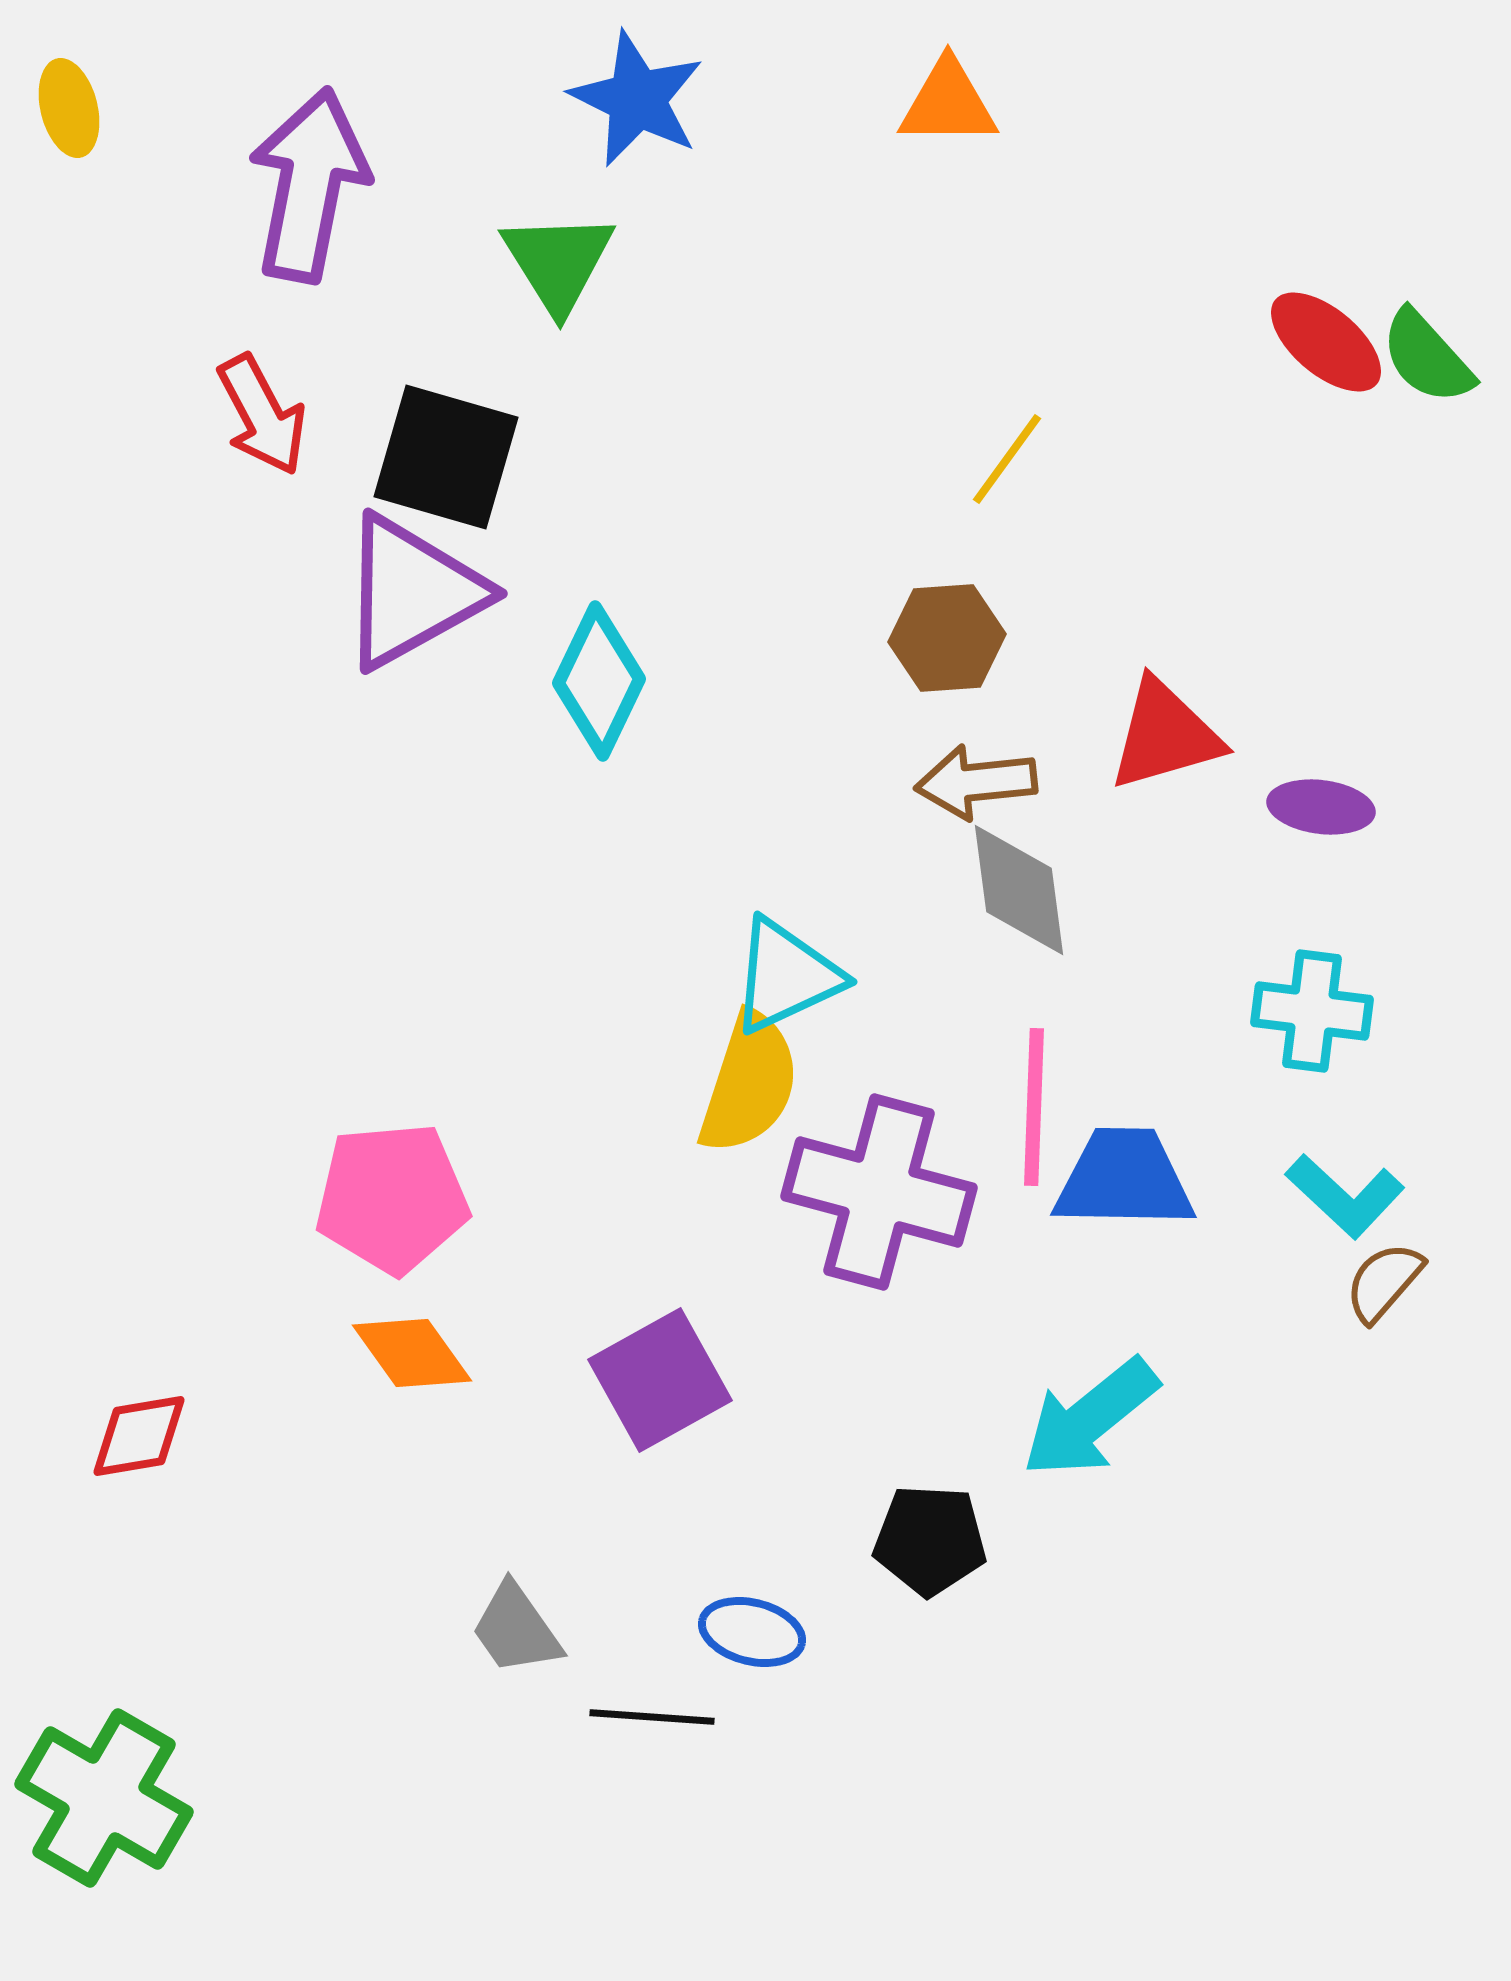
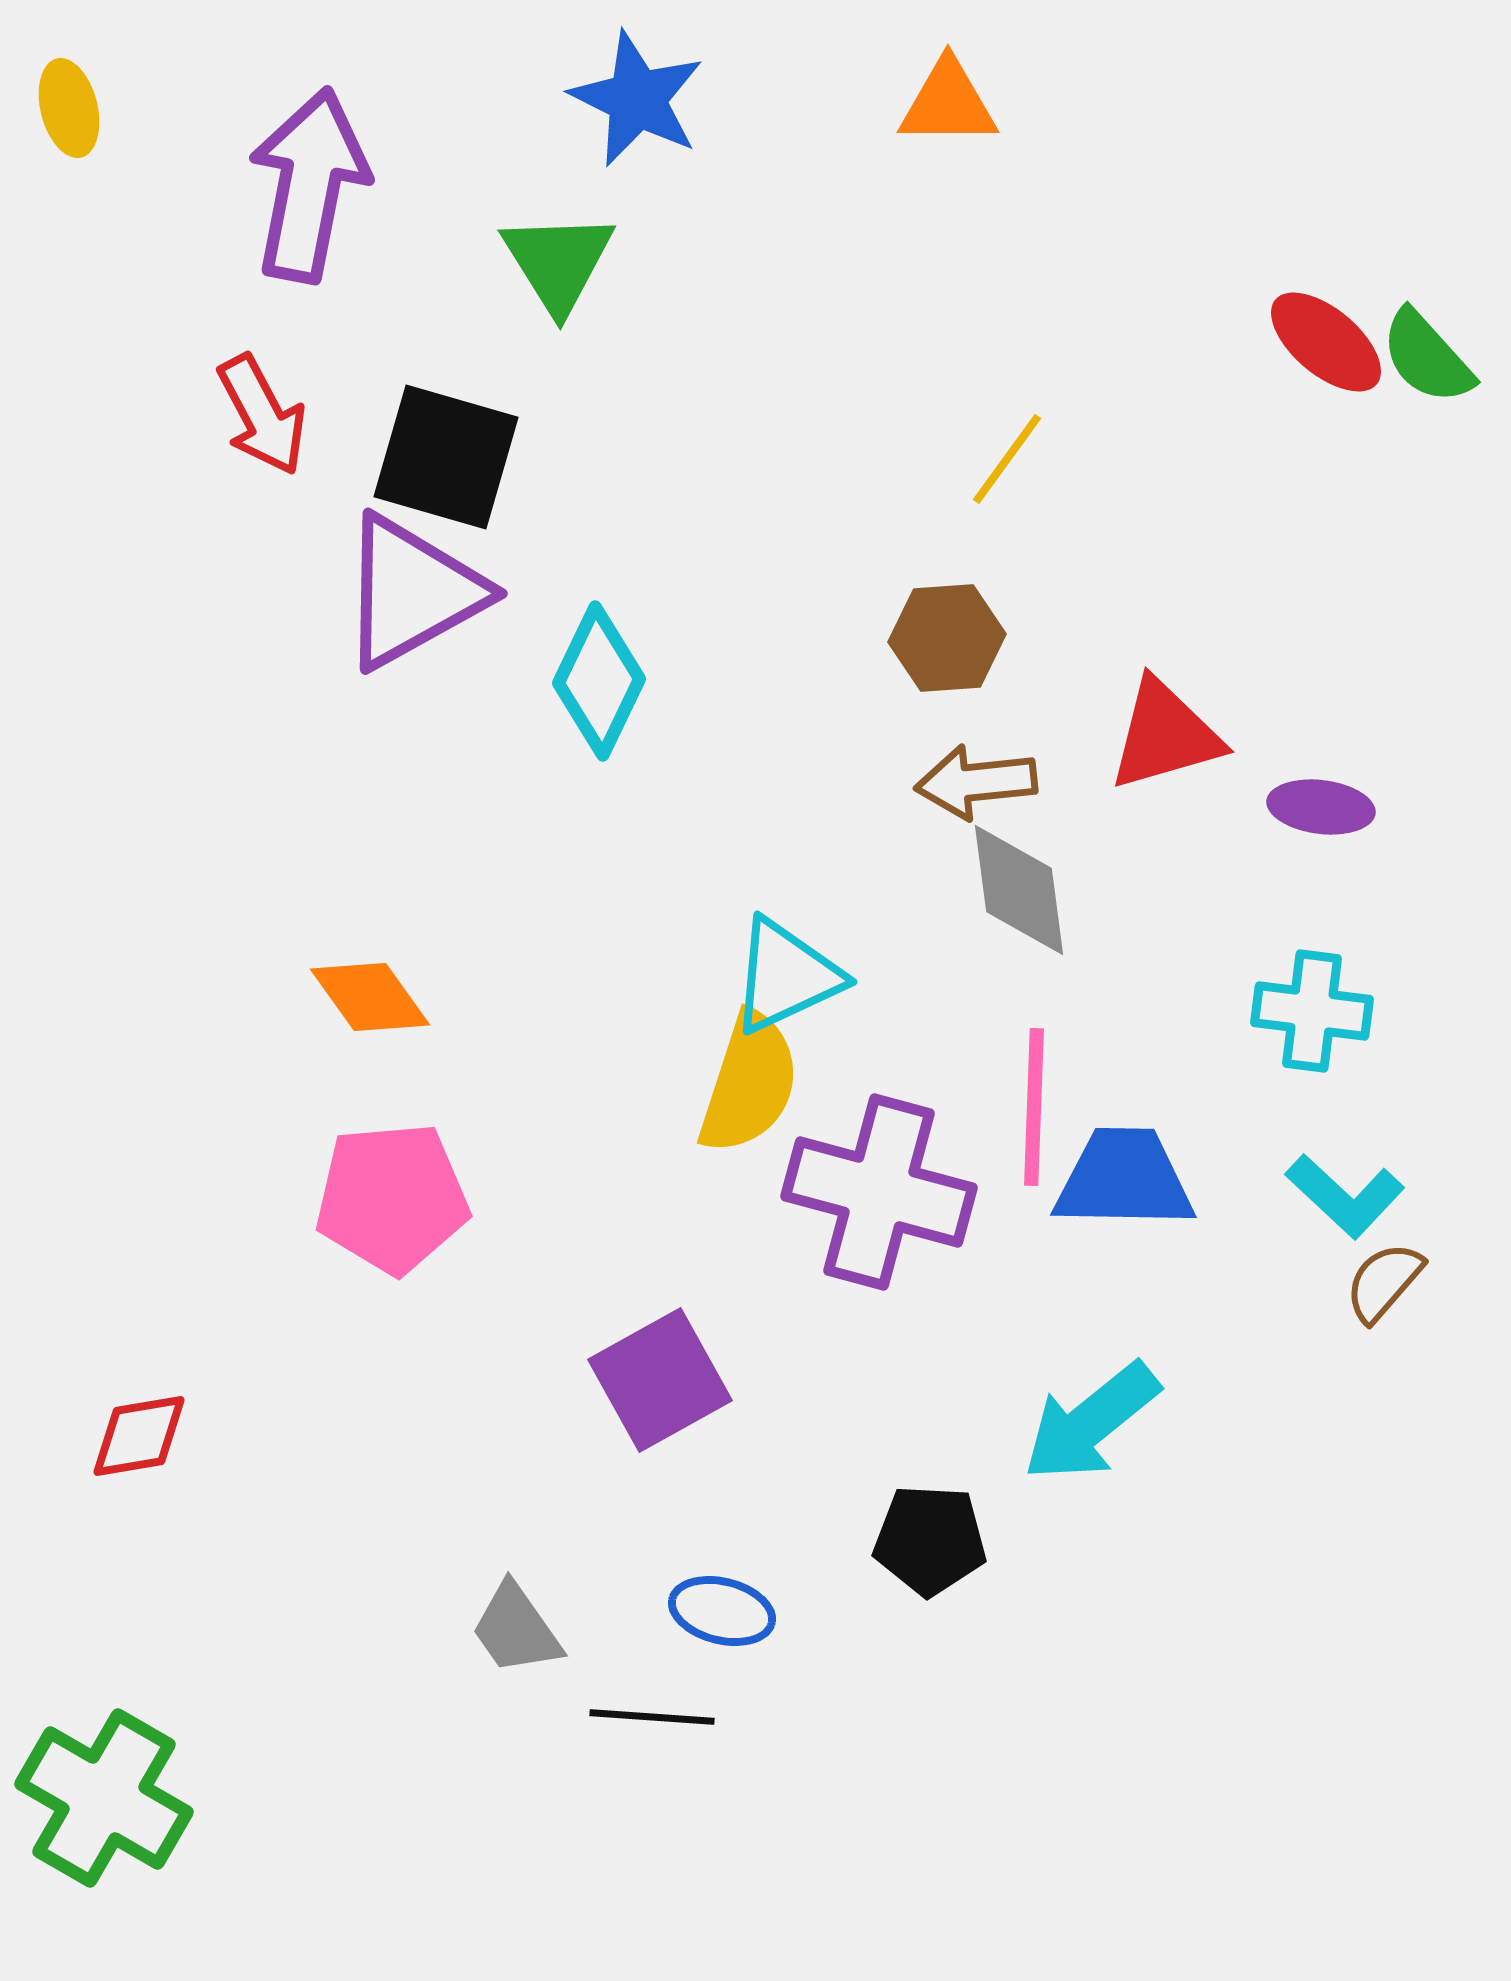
orange diamond: moved 42 px left, 356 px up
cyan arrow: moved 1 px right, 4 px down
blue ellipse: moved 30 px left, 21 px up
